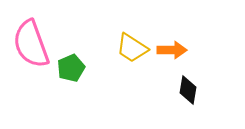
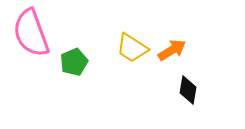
pink semicircle: moved 11 px up
orange arrow: rotated 32 degrees counterclockwise
green pentagon: moved 3 px right, 6 px up
